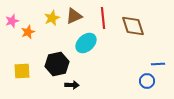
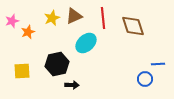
blue circle: moved 2 px left, 2 px up
